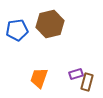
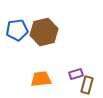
brown hexagon: moved 6 px left, 8 px down
orange trapezoid: moved 2 px right, 1 px down; rotated 65 degrees clockwise
brown rectangle: moved 3 px down
